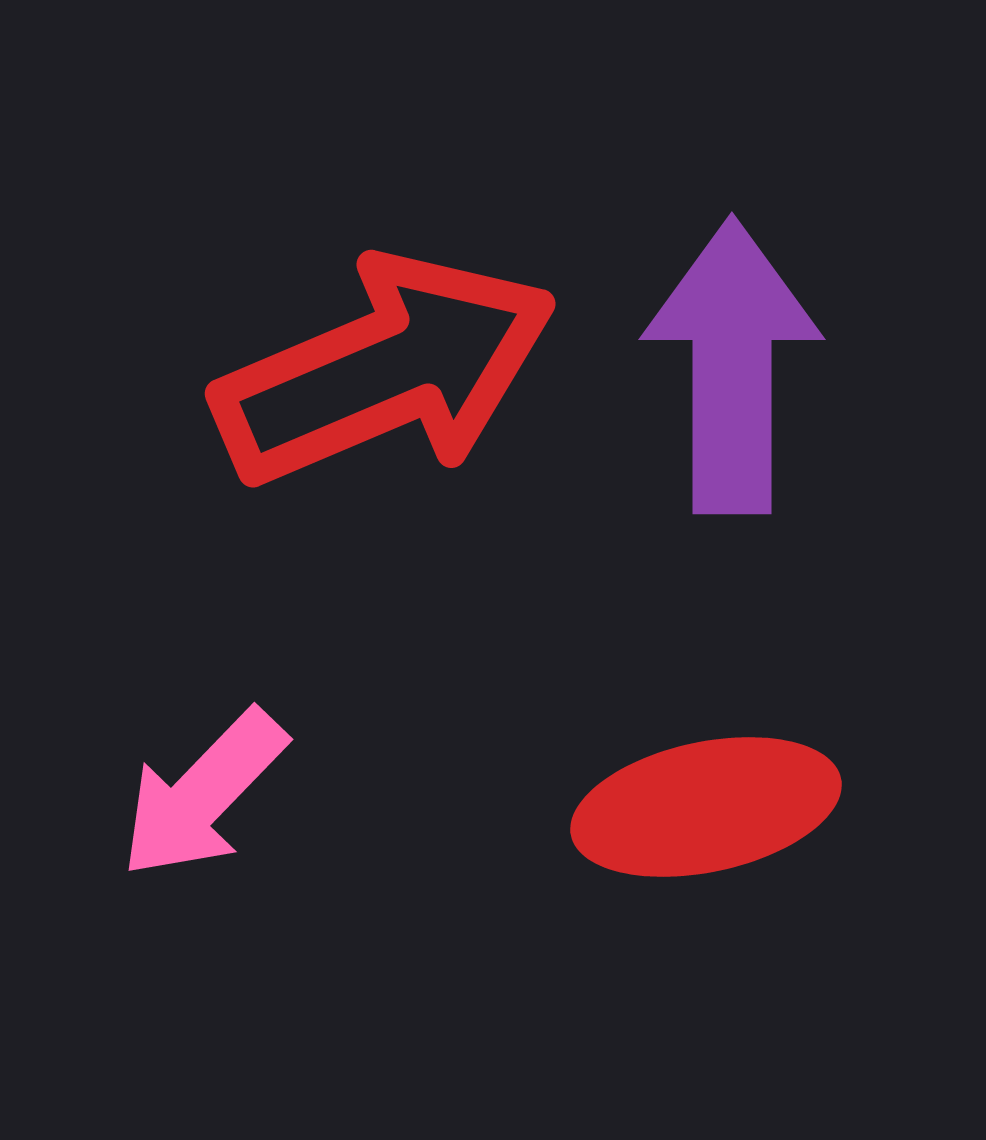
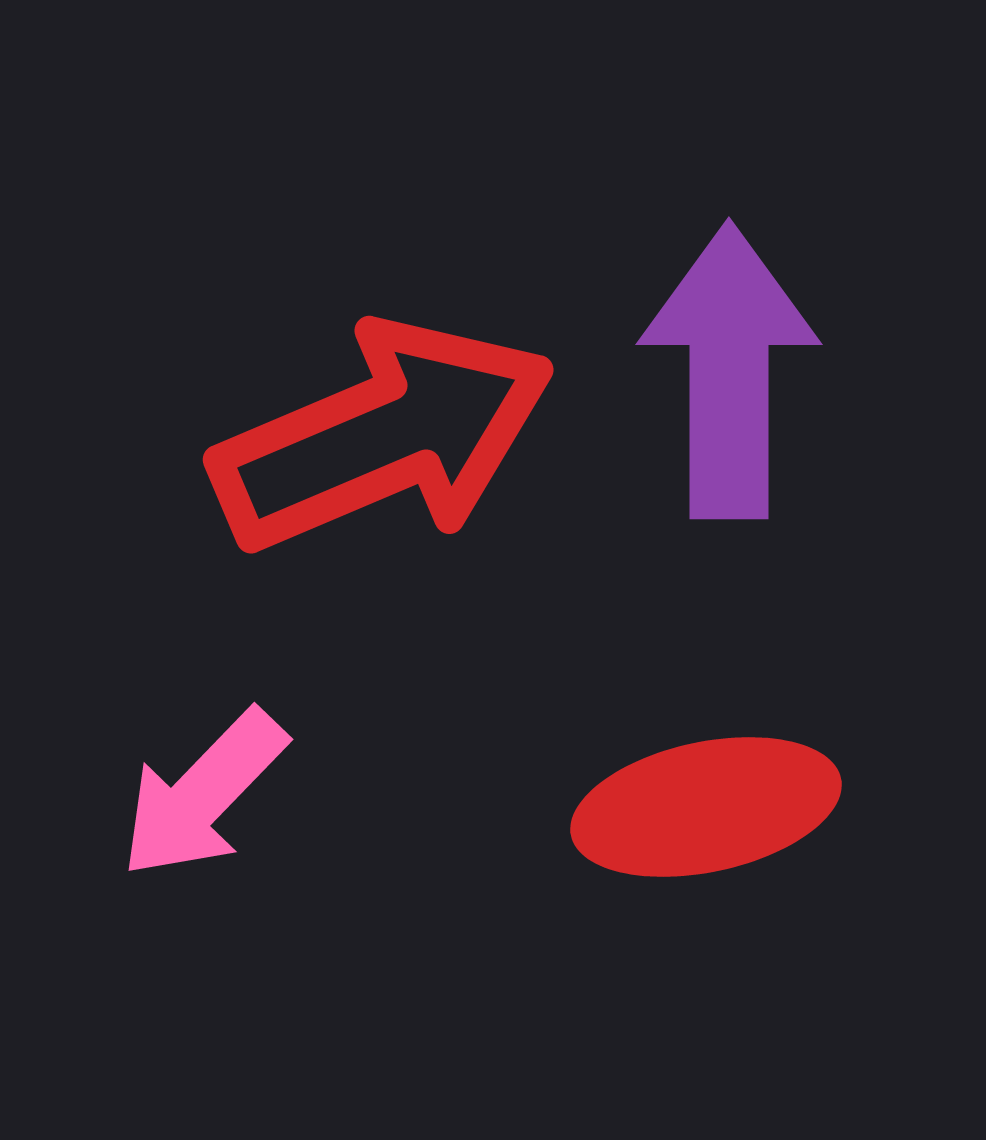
purple arrow: moved 3 px left, 5 px down
red arrow: moved 2 px left, 66 px down
